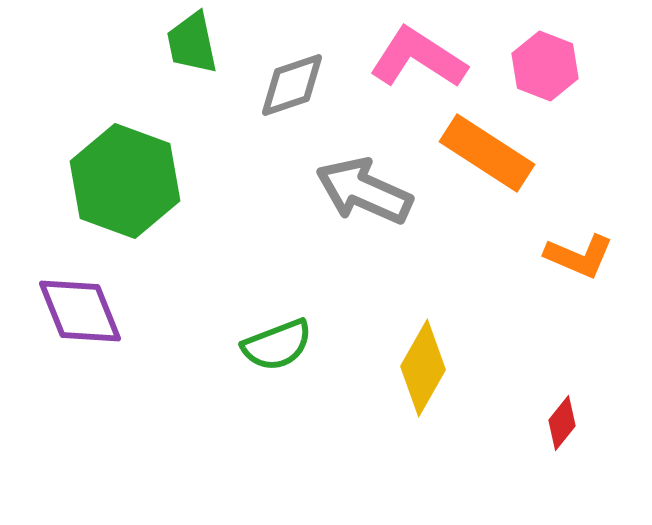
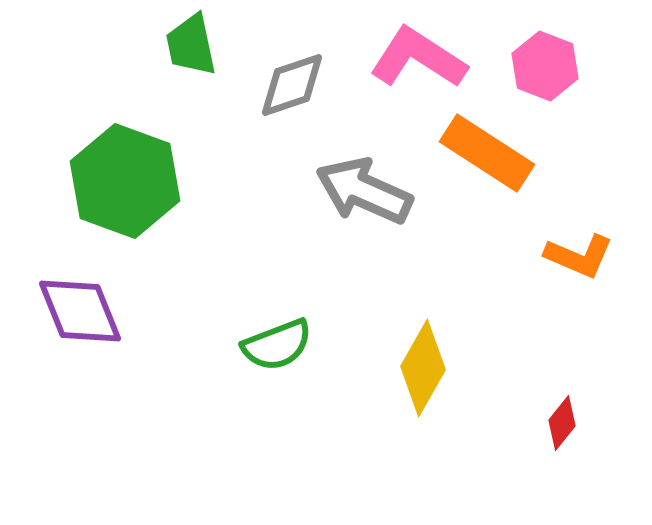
green trapezoid: moved 1 px left, 2 px down
